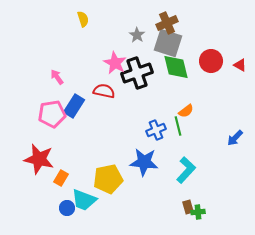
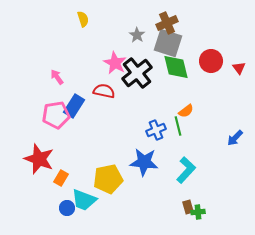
red triangle: moved 1 px left, 3 px down; rotated 24 degrees clockwise
black cross: rotated 20 degrees counterclockwise
pink pentagon: moved 4 px right, 1 px down
red star: rotated 8 degrees clockwise
